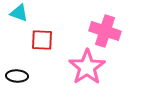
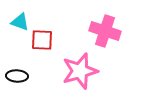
cyan triangle: moved 1 px right, 9 px down
pink star: moved 7 px left, 4 px down; rotated 18 degrees clockwise
